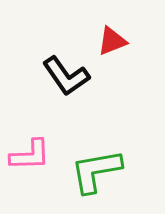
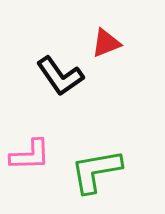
red triangle: moved 6 px left, 2 px down
black L-shape: moved 6 px left
